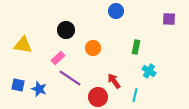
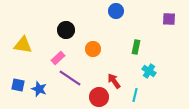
orange circle: moved 1 px down
red circle: moved 1 px right
